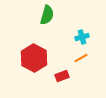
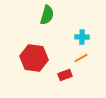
cyan cross: rotated 16 degrees clockwise
red hexagon: rotated 20 degrees counterclockwise
red rectangle: moved 3 px right, 1 px up
